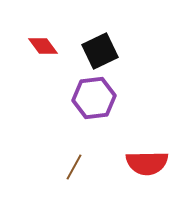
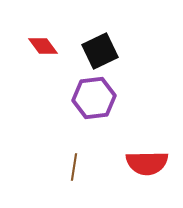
brown line: rotated 20 degrees counterclockwise
